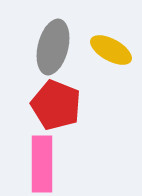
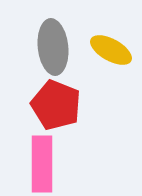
gray ellipse: rotated 20 degrees counterclockwise
